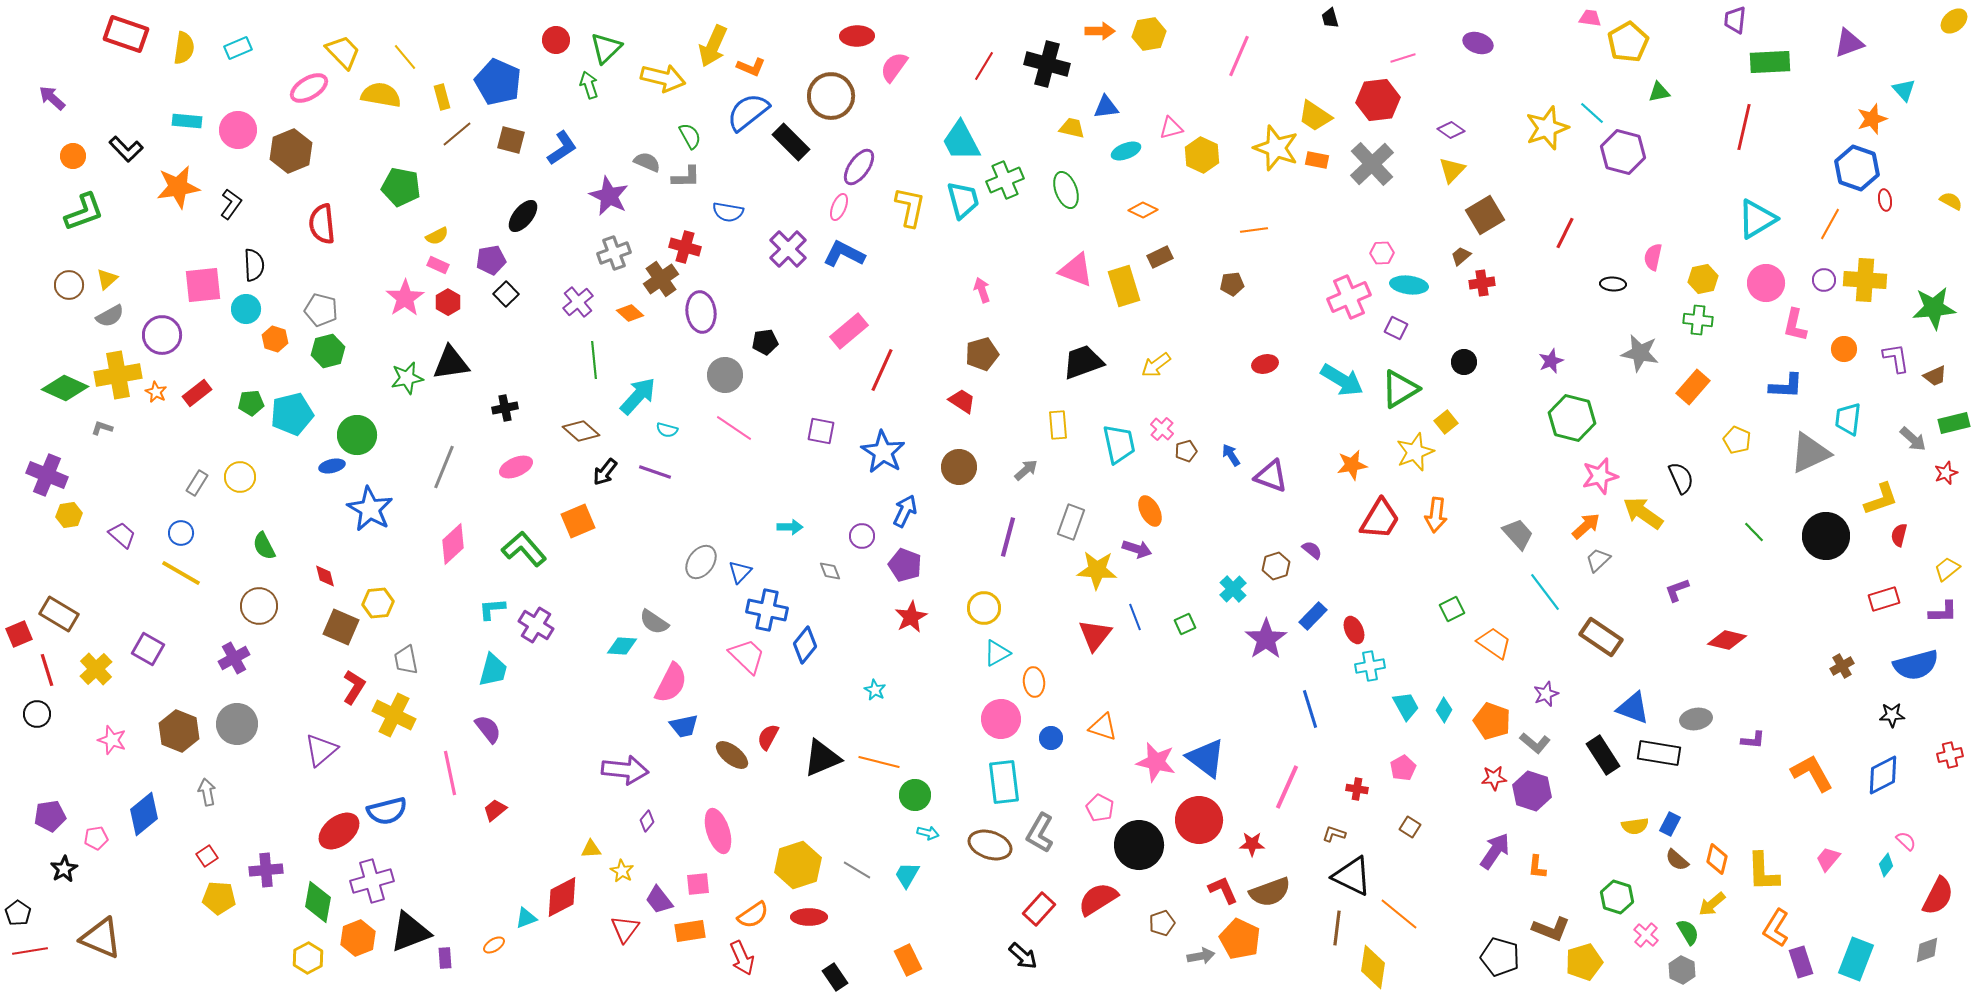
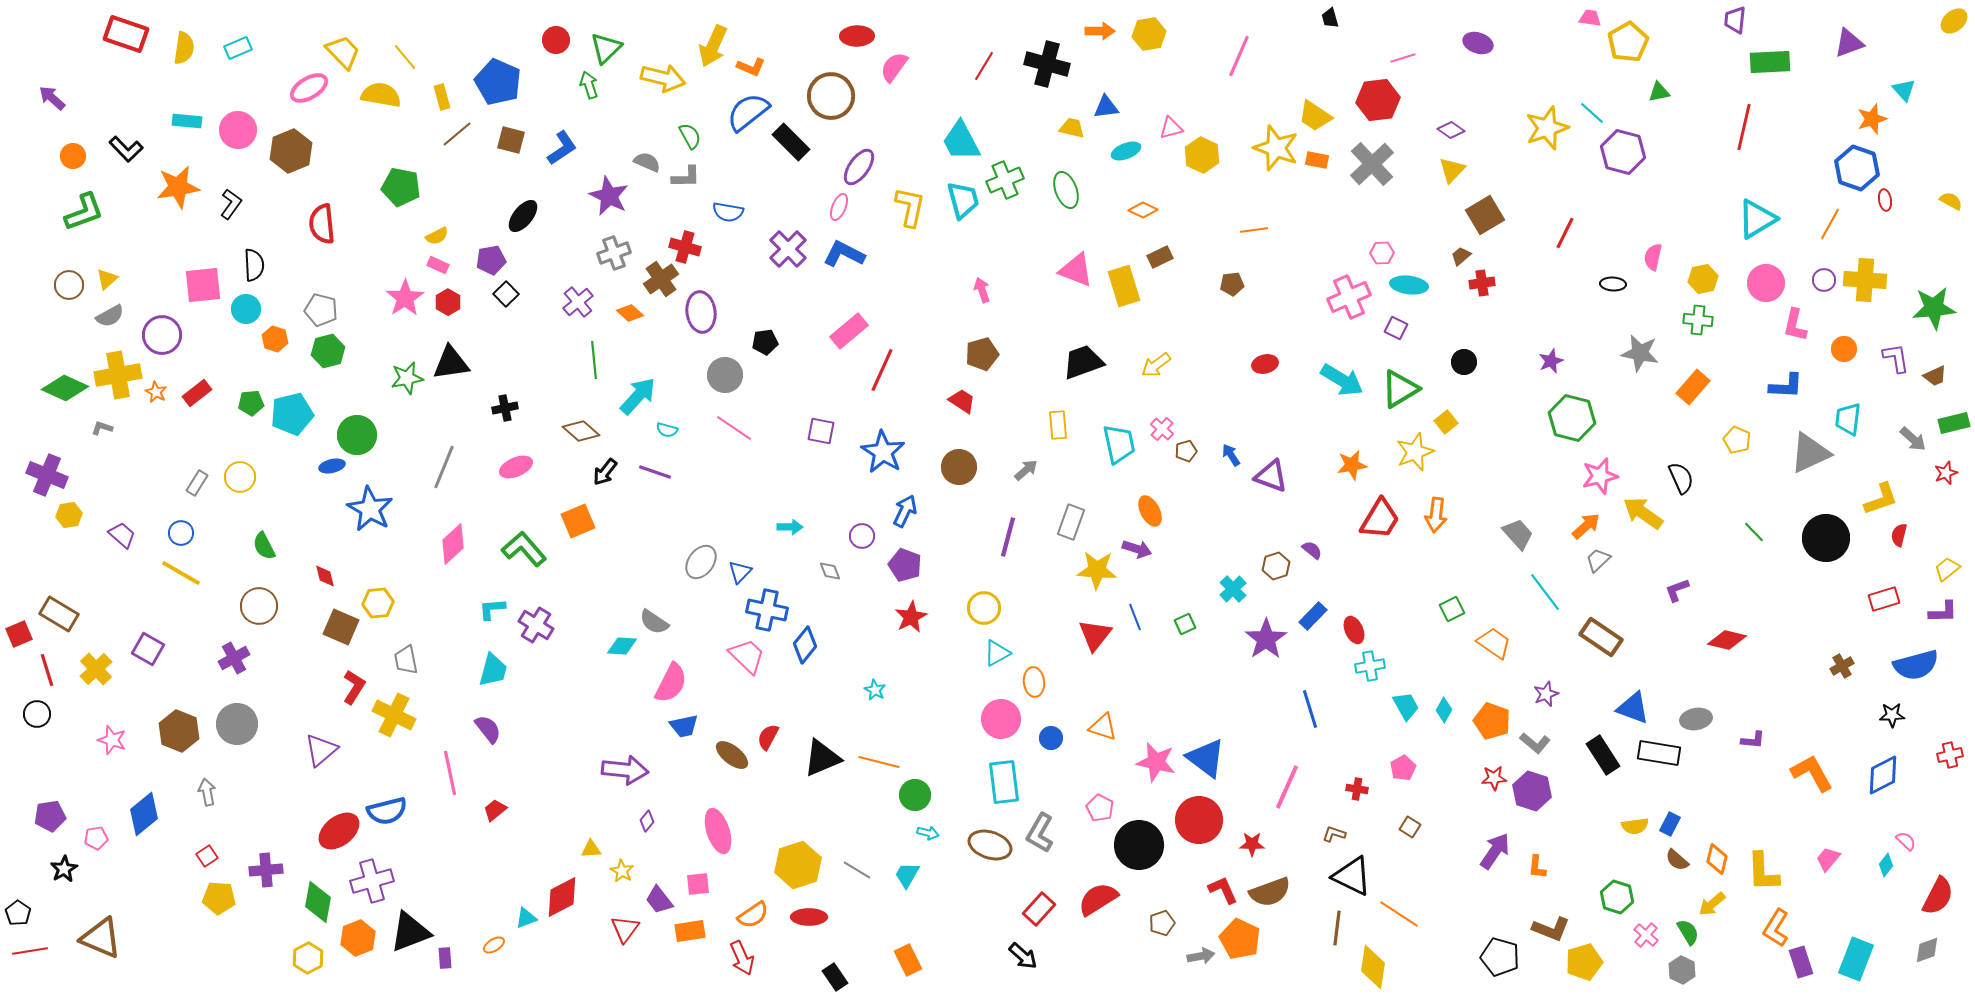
black circle at (1826, 536): moved 2 px down
orange line at (1399, 914): rotated 6 degrees counterclockwise
